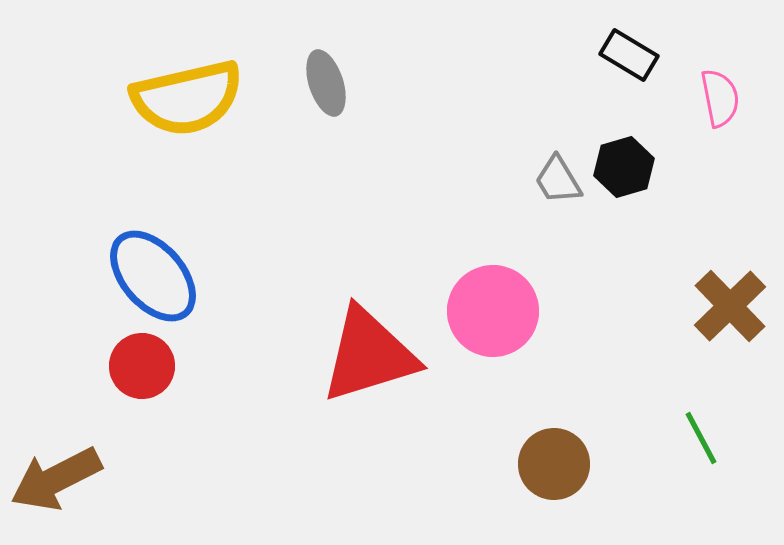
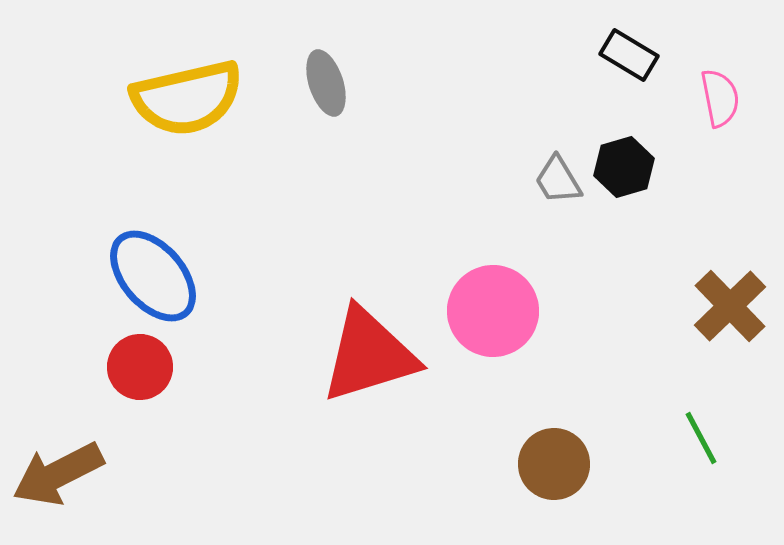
red circle: moved 2 px left, 1 px down
brown arrow: moved 2 px right, 5 px up
